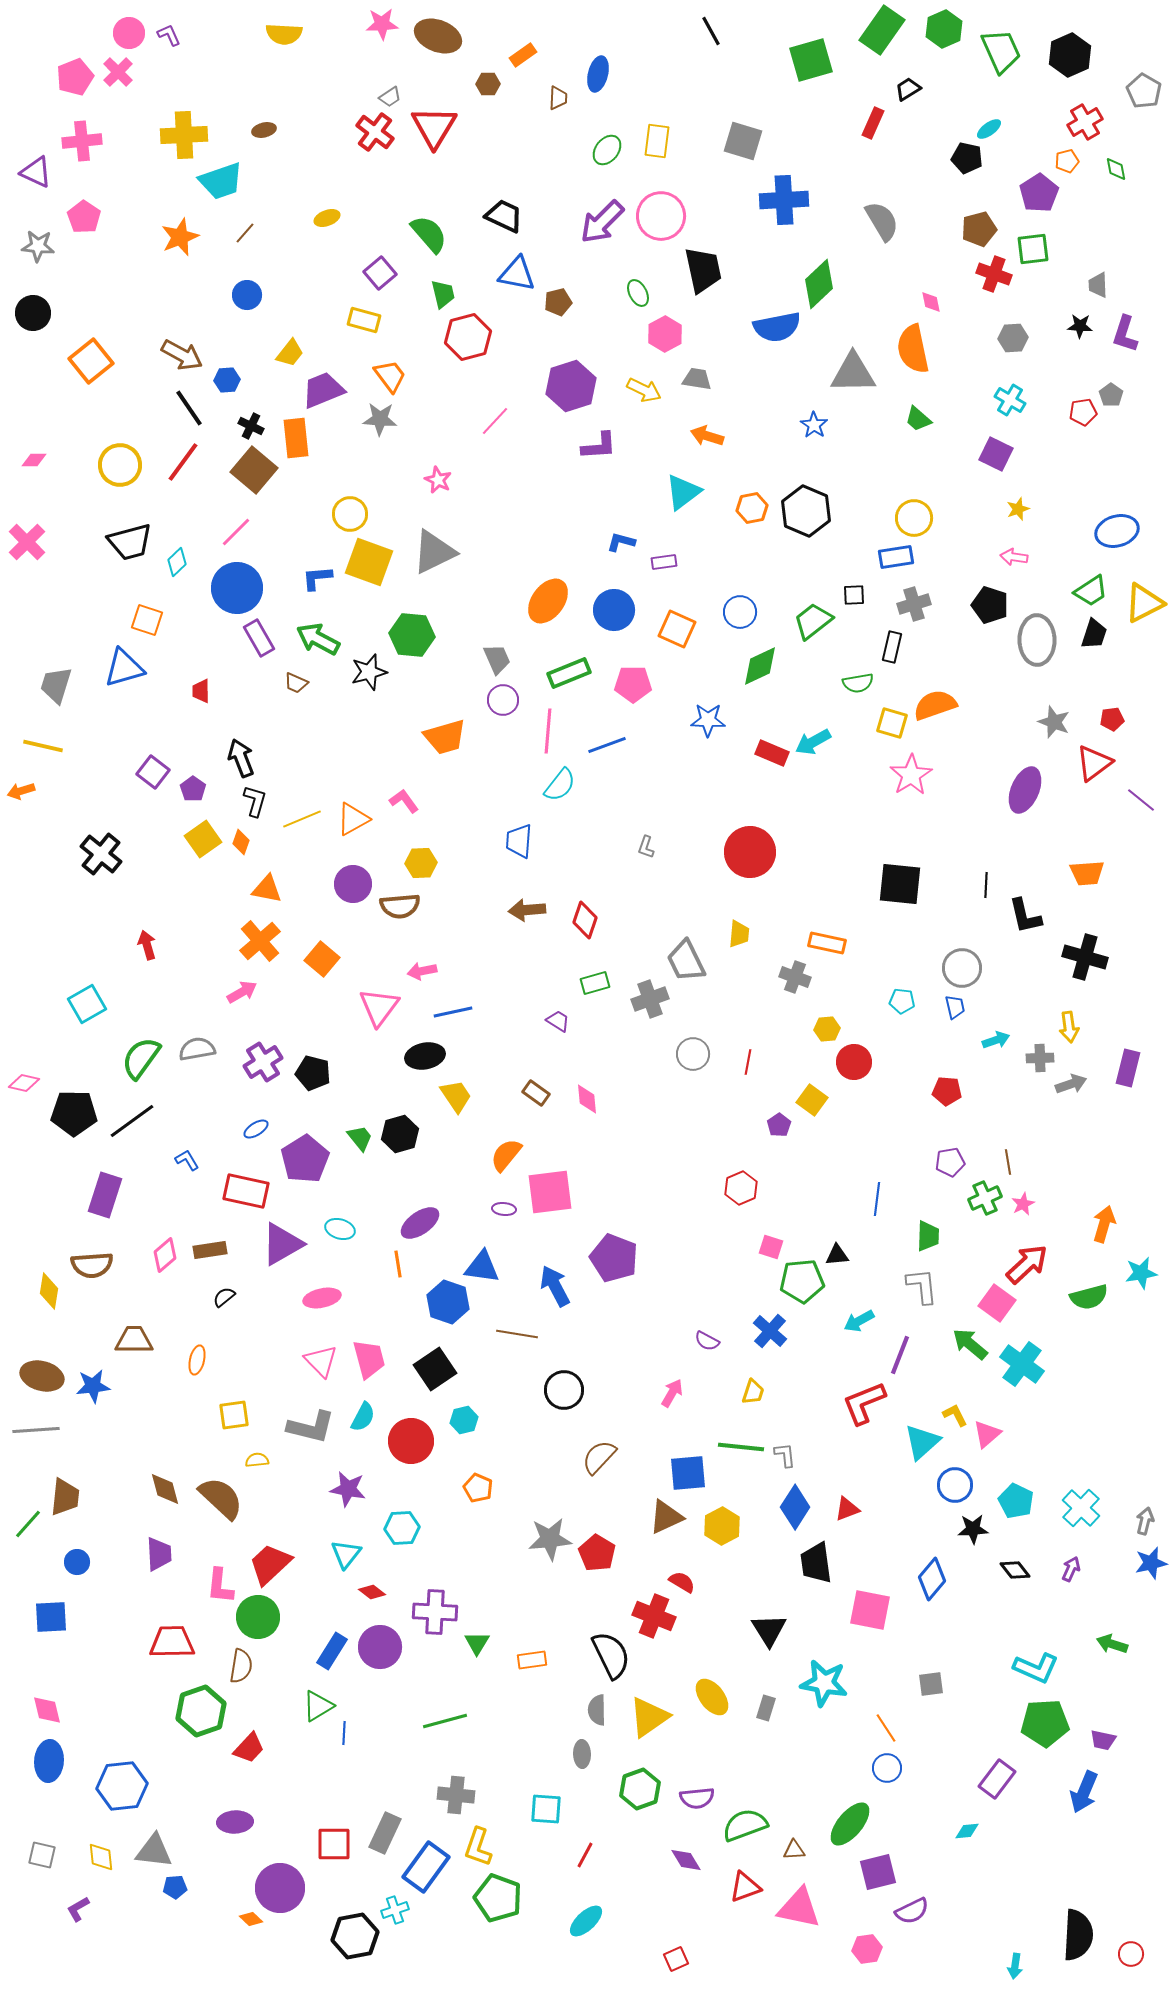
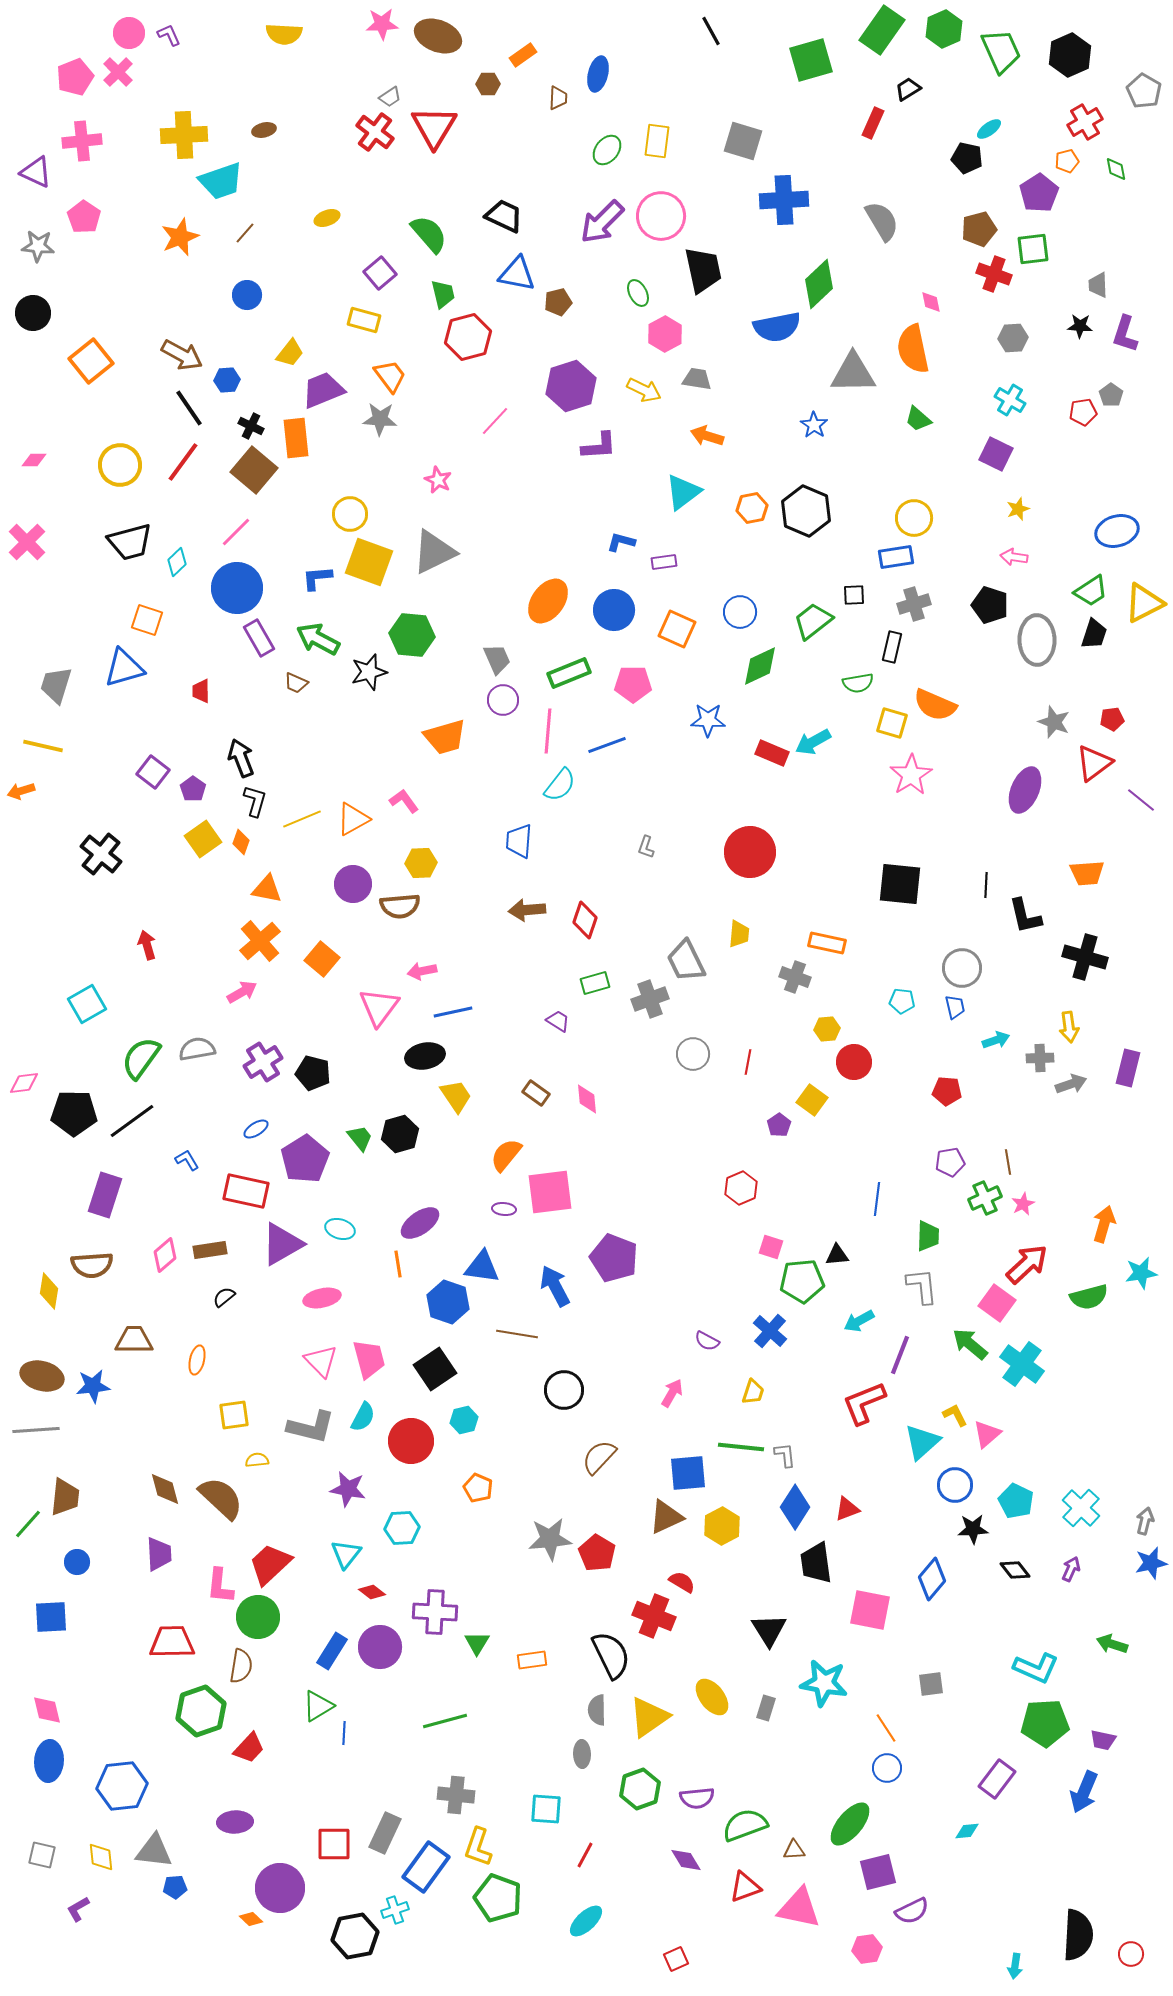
orange semicircle at (935, 705): rotated 138 degrees counterclockwise
pink diamond at (24, 1083): rotated 20 degrees counterclockwise
